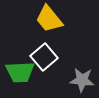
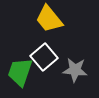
green trapezoid: rotated 112 degrees clockwise
gray star: moved 7 px left, 10 px up
